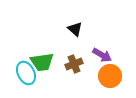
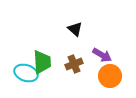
green trapezoid: rotated 85 degrees counterclockwise
cyan ellipse: rotated 45 degrees counterclockwise
